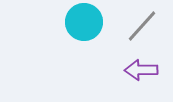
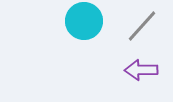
cyan circle: moved 1 px up
